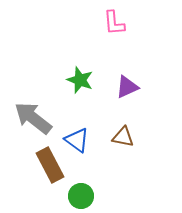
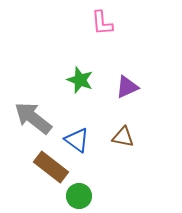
pink L-shape: moved 12 px left
brown rectangle: moved 1 px right, 2 px down; rotated 24 degrees counterclockwise
green circle: moved 2 px left
